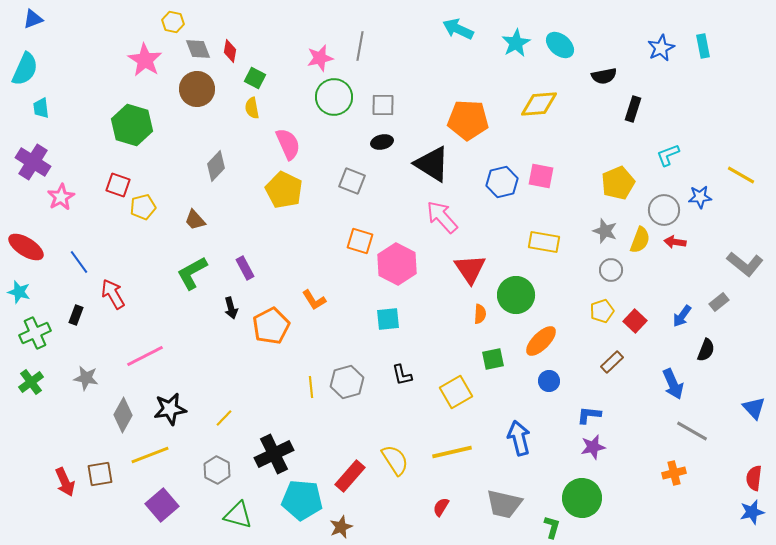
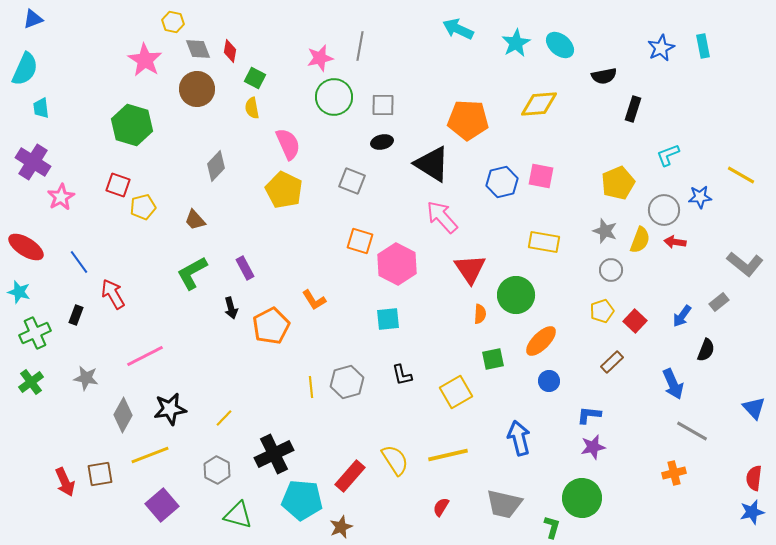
yellow line at (452, 452): moved 4 px left, 3 px down
